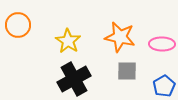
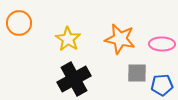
orange circle: moved 1 px right, 2 px up
orange star: moved 2 px down
yellow star: moved 2 px up
gray square: moved 10 px right, 2 px down
blue pentagon: moved 2 px left, 1 px up; rotated 25 degrees clockwise
